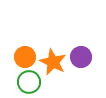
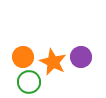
orange circle: moved 2 px left
